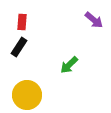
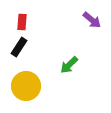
purple arrow: moved 2 px left
yellow circle: moved 1 px left, 9 px up
